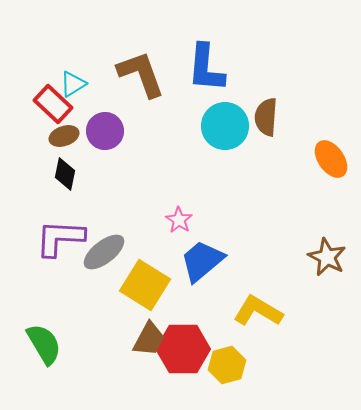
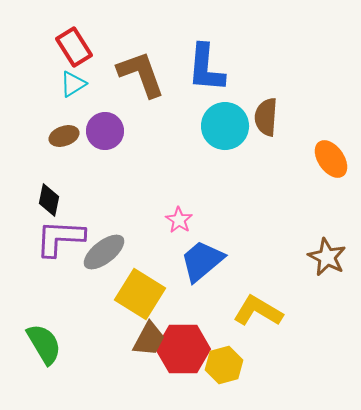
red rectangle: moved 21 px right, 57 px up; rotated 15 degrees clockwise
black diamond: moved 16 px left, 26 px down
yellow square: moved 5 px left, 9 px down
yellow hexagon: moved 3 px left
